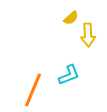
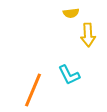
yellow semicircle: moved 5 px up; rotated 35 degrees clockwise
cyan L-shape: rotated 85 degrees clockwise
